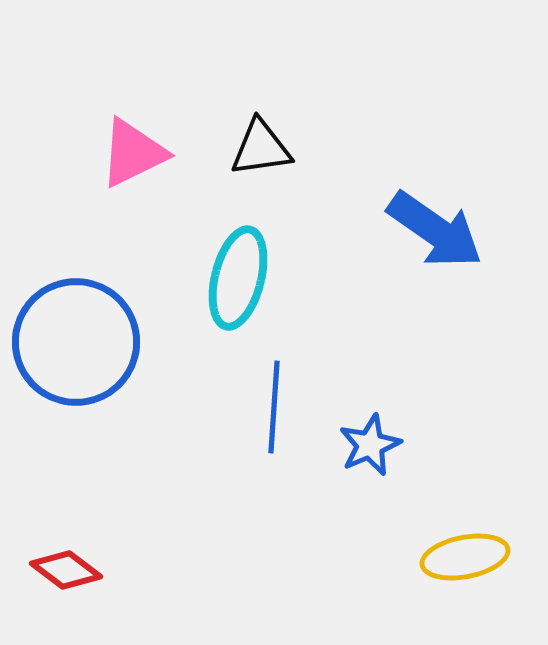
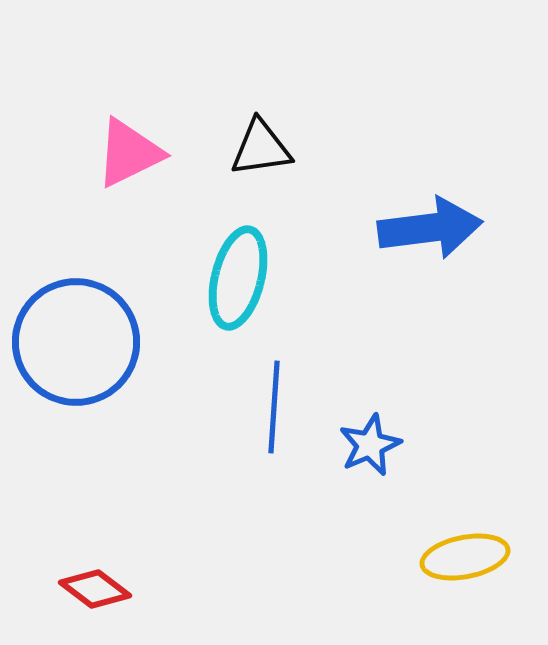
pink triangle: moved 4 px left
blue arrow: moved 5 px left, 2 px up; rotated 42 degrees counterclockwise
red diamond: moved 29 px right, 19 px down
